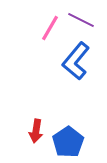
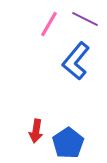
purple line: moved 4 px right, 1 px up
pink line: moved 1 px left, 4 px up
blue pentagon: moved 1 px down
